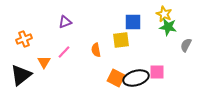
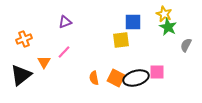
green star: rotated 18 degrees clockwise
orange semicircle: moved 2 px left, 28 px down
